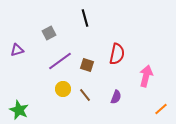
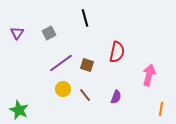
purple triangle: moved 17 px up; rotated 40 degrees counterclockwise
red semicircle: moved 2 px up
purple line: moved 1 px right, 2 px down
pink arrow: moved 3 px right, 1 px up
orange line: rotated 40 degrees counterclockwise
